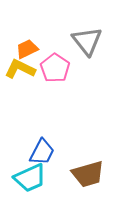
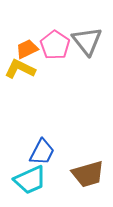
pink pentagon: moved 23 px up
cyan trapezoid: moved 2 px down
